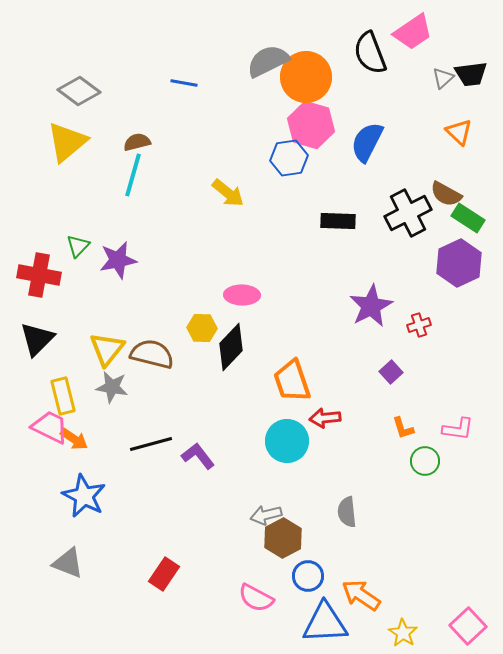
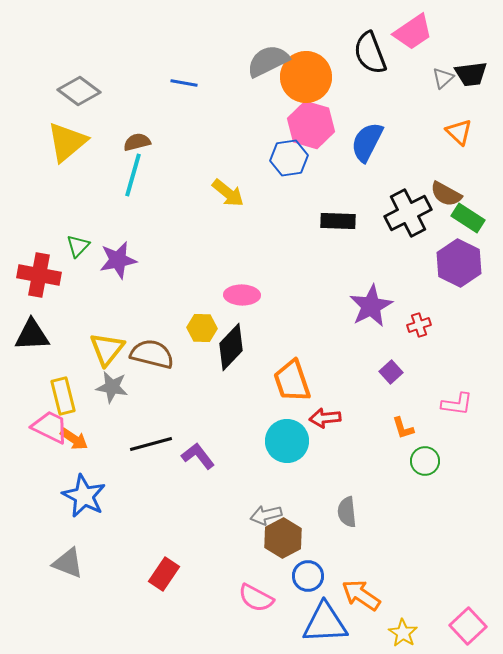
purple hexagon at (459, 263): rotated 9 degrees counterclockwise
black triangle at (37, 339): moved 5 px left, 4 px up; rotated 42 degrees clockwise
pink L-shape at (458, 429): moved 1 px left, 25 px up
